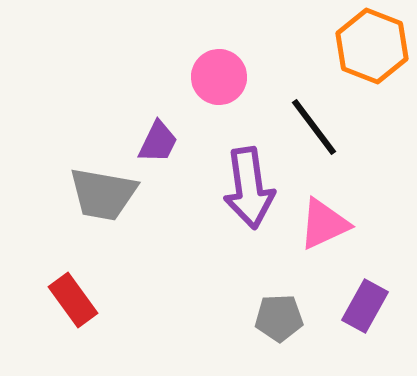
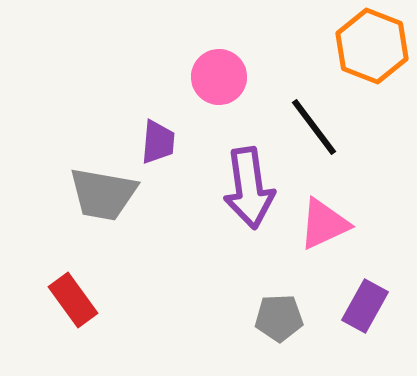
purple trapezoid: rotated 21 degrees counterclockwise
